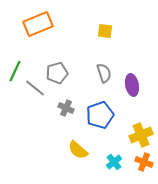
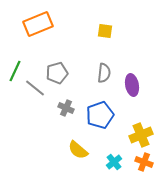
gray semicircle: rotated 24 degrees clockwise
